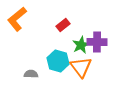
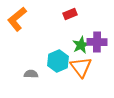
red rectangle: moved 7 px right, 11 px up; rotated 16 degrees clockwise
cyan hexagon: rotated 20 degrees clockwise
